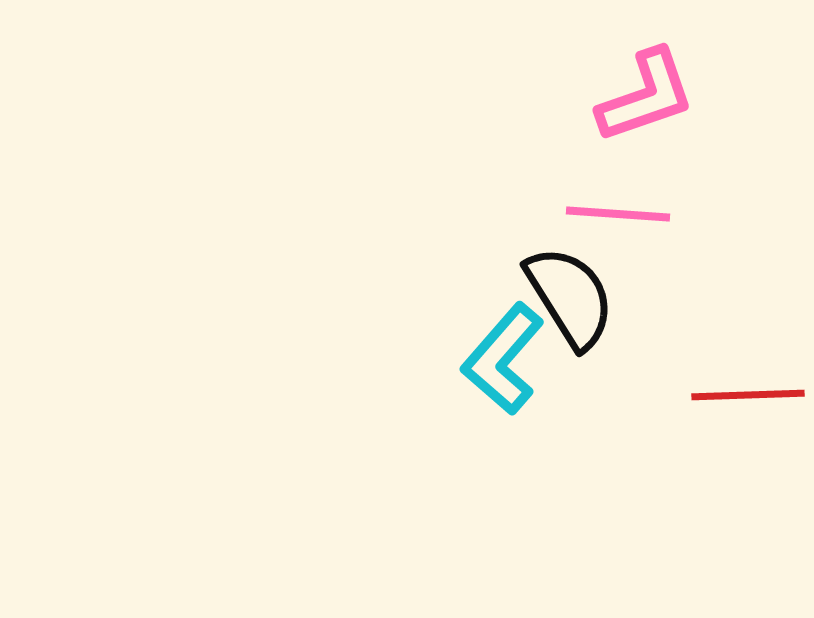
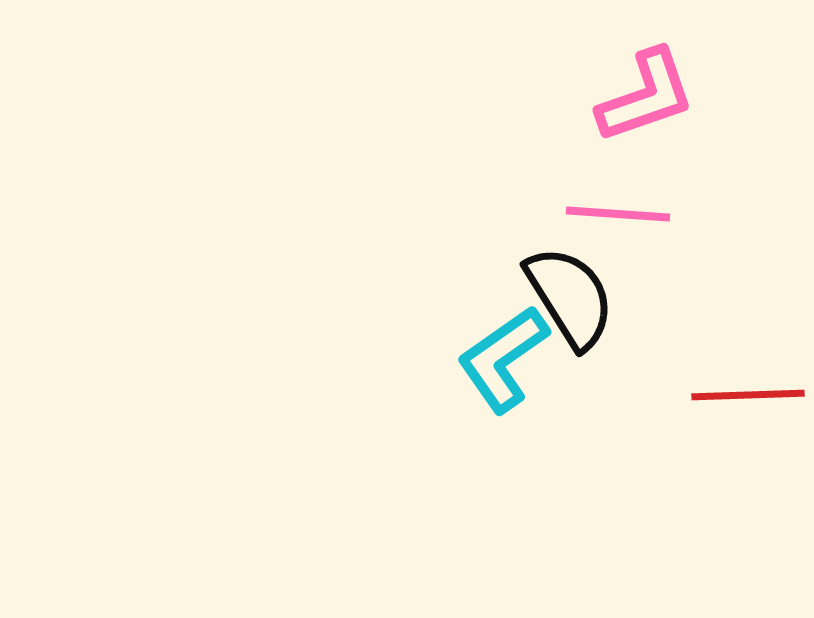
cyan L-shape: rotated 14 degrees clockwise
